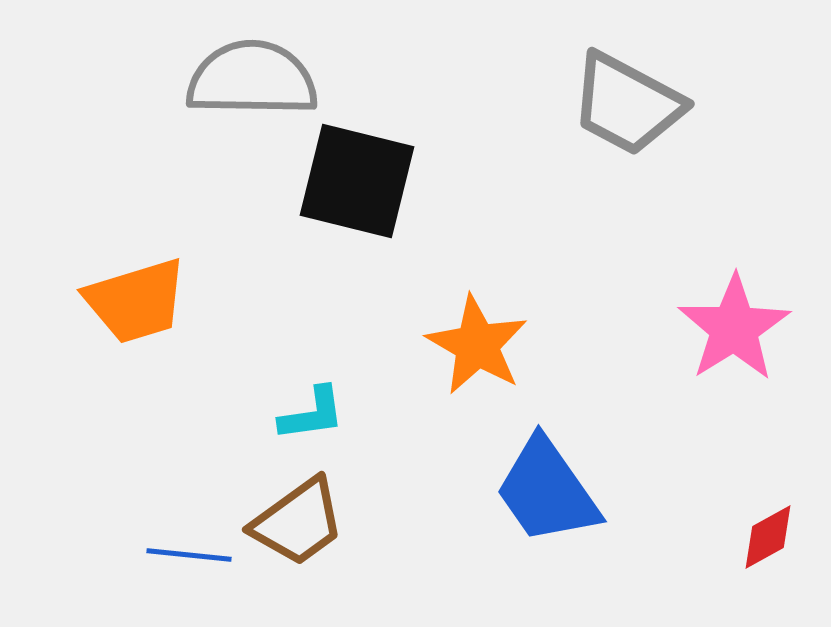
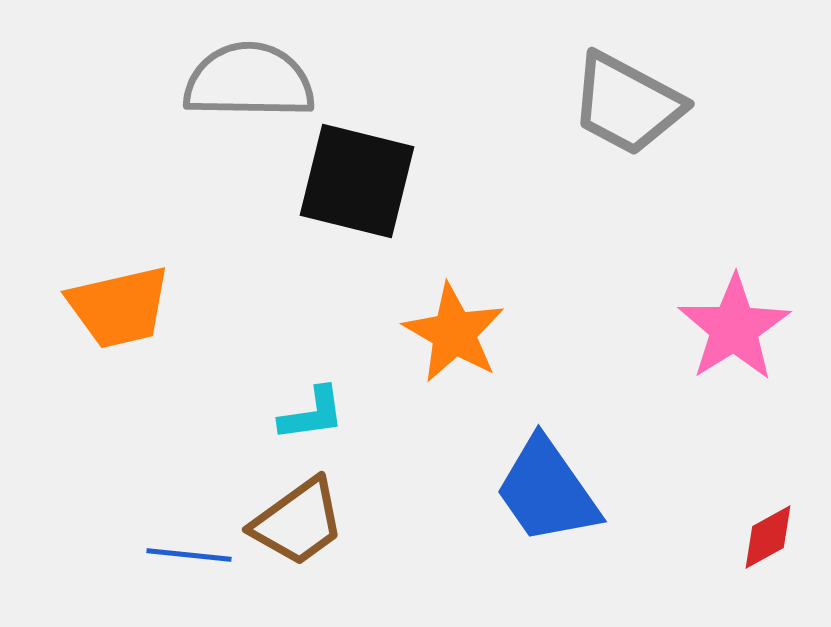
gray semicircle: moved 3 px left, 2 px down
orange trapezoid: moved 17 px left, 6 px down; rotated 4 degrees clockwise
orange star: moved 23 px left, 12 px up
